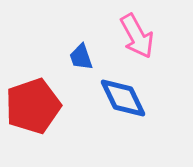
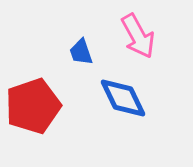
pink arrow: moved 1 px right
blue trapezoid: moved 5 px up
